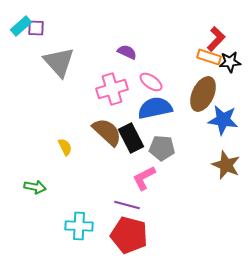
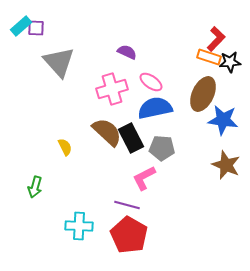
green arrow: rotated 95 degrees clockwise
red pentagon: rotated 15 degrees clockwise
